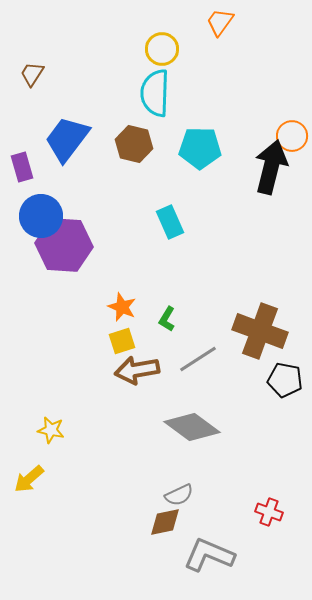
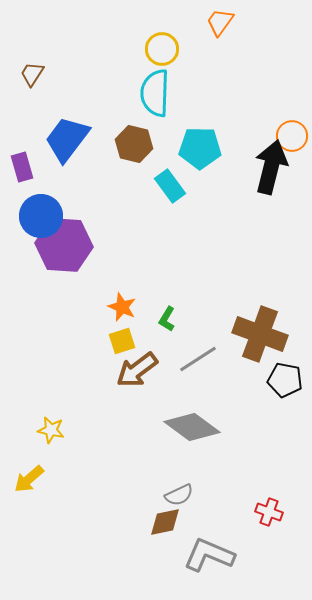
cyan rectangle: moved 36 px up; rotated 12 degrees counterclockwise
brown cross: moved 3 px down
brown arrow: rotated 27 degrees counterclockwise
